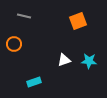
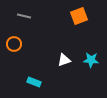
orange square: moved 1 px right, 5 px up
cyan star: moved 2 px right, 1 px up
cyan rectangle: rotated 40 degrees clockwise
